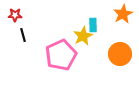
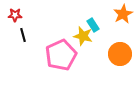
cyan rectangle: rotated 32 degrees counterclockwise
yellow star: rotated 30 degrees counterclockwise
